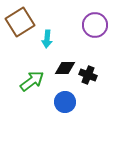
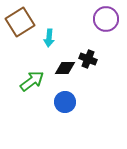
purple circle: moved 11 px right, 6 px up
cyan arrow: moved 2 px right, 1 px up
black cross: moved 16 px up
